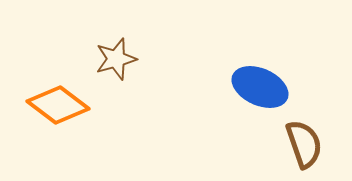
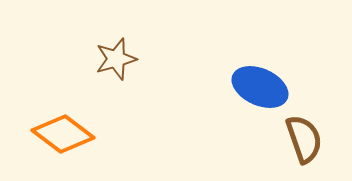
orange diamond: moved 5 px right, 29 px down
brown semicircle: moved 5 px up
